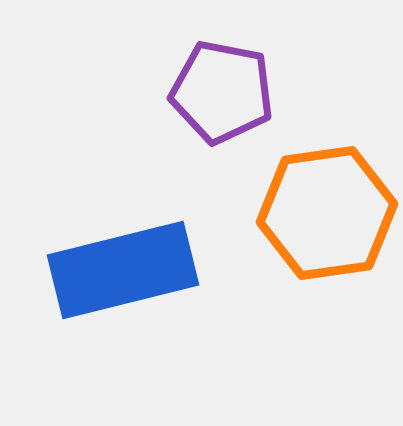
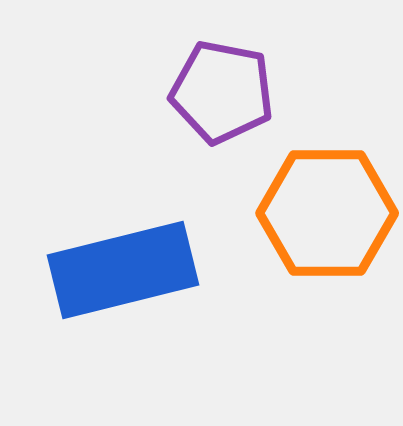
orange hexagon: rotated 8 degrees clockwise
